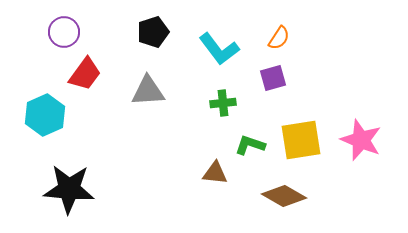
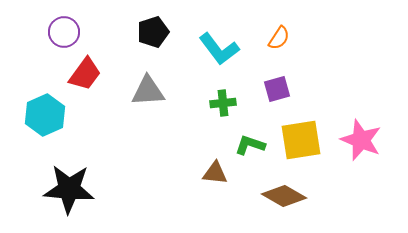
purple square: moved 4 px right, 11 px down
